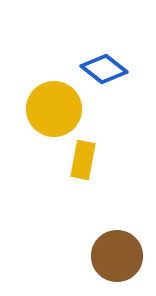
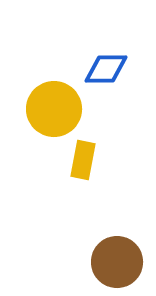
blue diamond: moved 2 px right; rotated 39 degrees counterclockwise
brown circle: moved 6 px down
